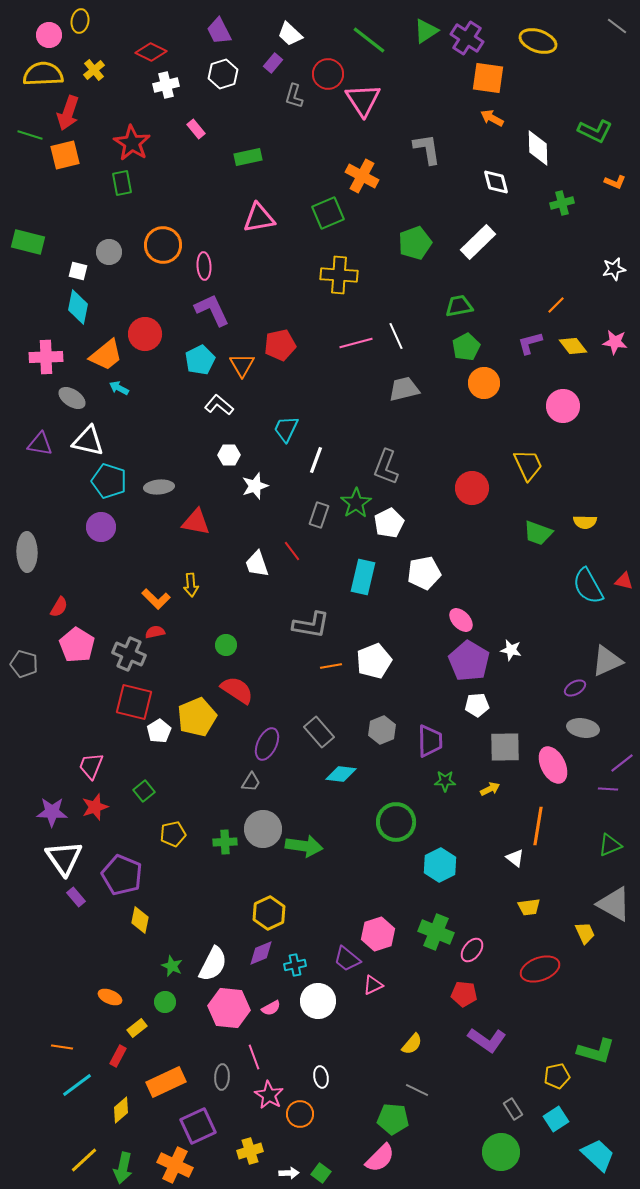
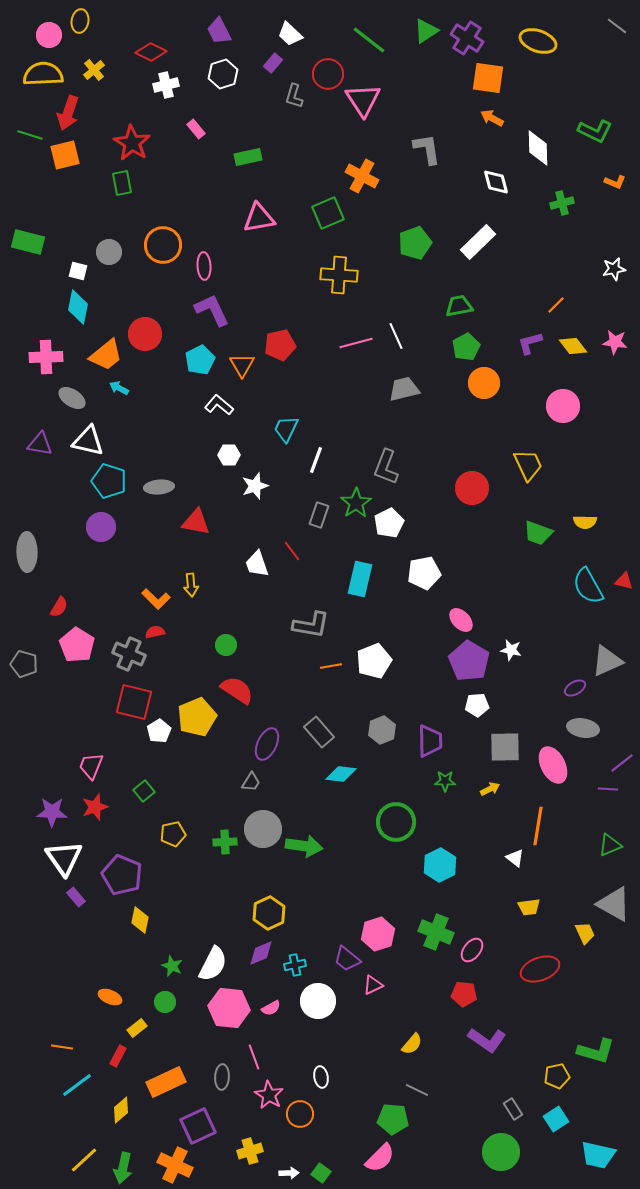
cyan rectangle at (363, 577): moved 3 px left, 2 px down
cyan trapezoid at (598, 1155): rotated 150 degrees clockwise
